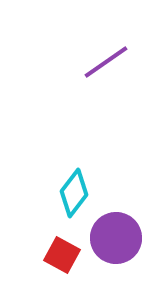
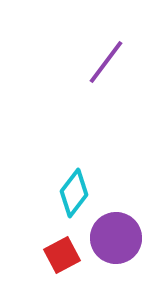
purple line: rotated 18 degrees counterclockwise
red square: rotated 33 degrees clockwise
